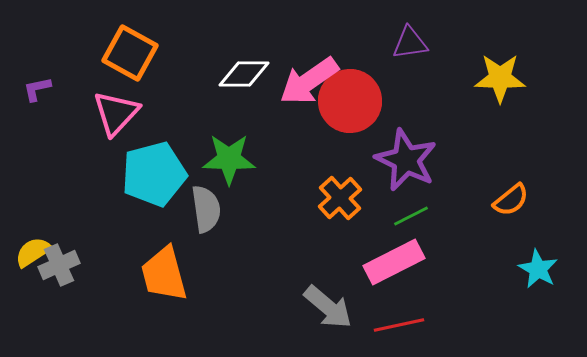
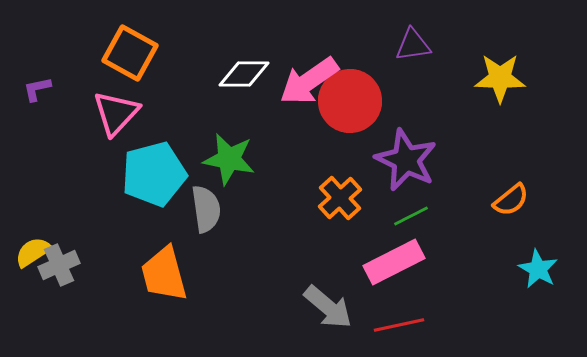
purple triangle: moved 3 px right, 2 px down
green star: rotated 10 degrees clockwise
